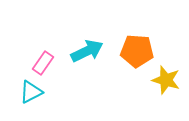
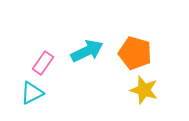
orange pentagon: moved 2 px left, 2 px down; rotated 12 degrees clockwise
yellow star: moved 22 px left, 10 px down
cyan triangle: moved 1 px right, 1 px down
